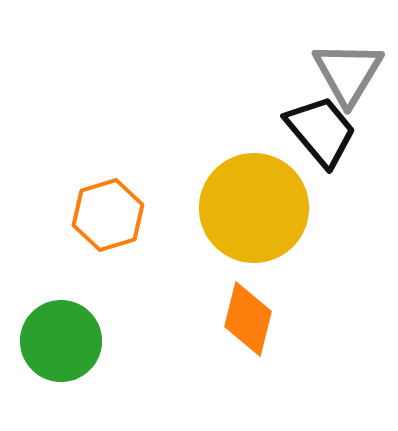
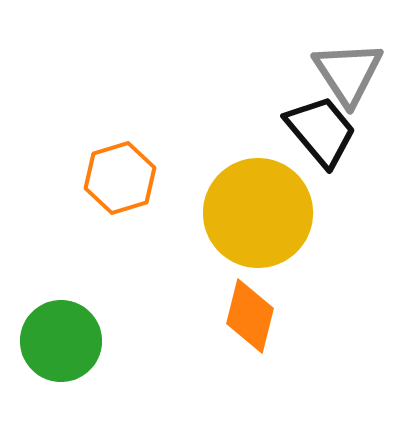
gray triangle: rotated 4 degrees counterclockwise
yellow circle: moved 4 px right, 5 px down
orange hexagon: moved 12 px right, 37 px up
orange diamond: moved 2 px right, 3 px up
